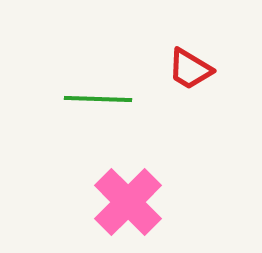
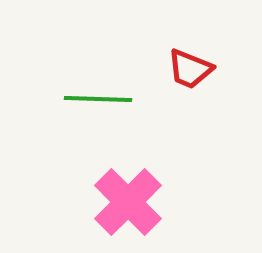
red trapezoid: rotated 9 degrees counterclockwise
